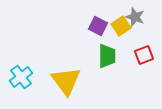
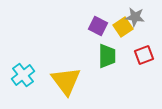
gray star: rotated 12 degrees counterclockwise
yellow square: moved 2 px right, 1 px down
cyan cross: moved 2 px right, 2 px up
